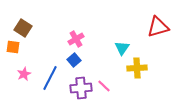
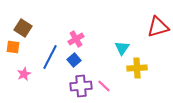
blue line: moved 21 px up
purple cross: moved 2 px up
